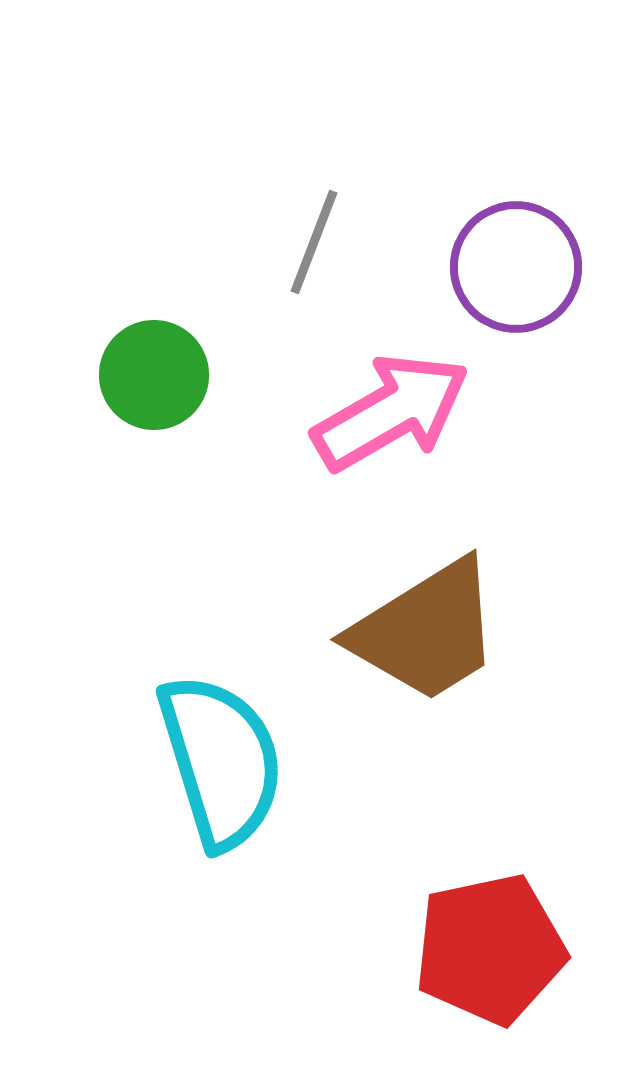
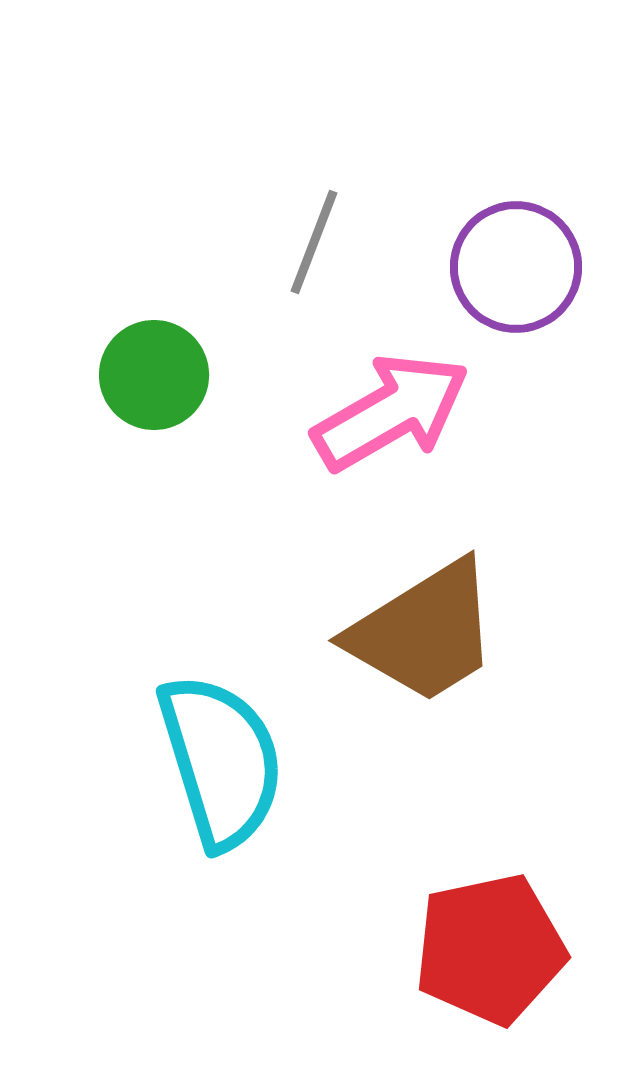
brown trapezoid: moved 2 px left, 1 px down
